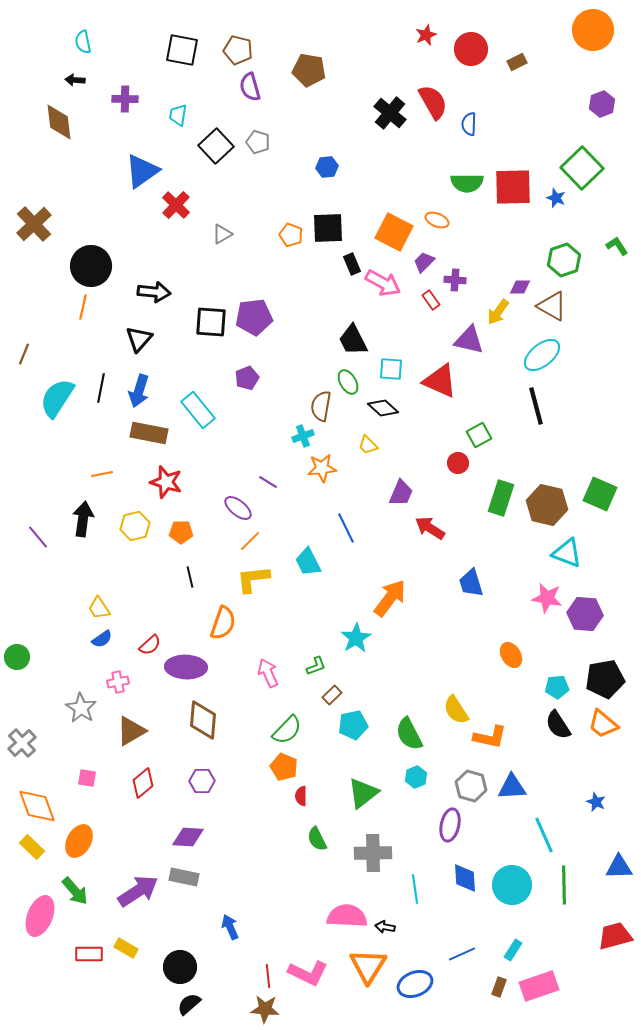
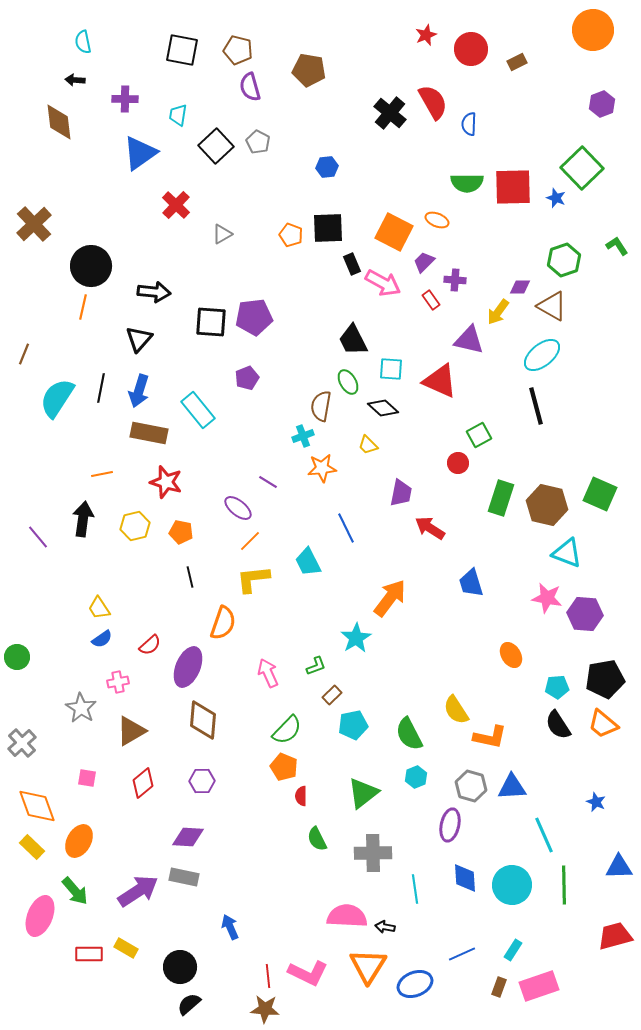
gray pentagon at (258, 142): rotated 10 degrees clockwise
blue triangle at (142, 171): moved 2 px left, 18 px up
purple trapezoid at (401, 493): rotated 12 degrees counterclockwise
orange pentagon at (181, 532): rotated 10 degrees clockwise
purple ellipse at (186, 667): moved 2 px right; rotated 69 degrees counterclockwise
